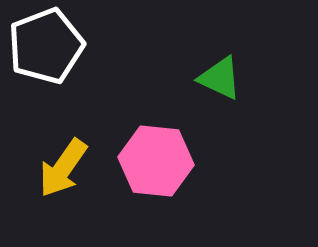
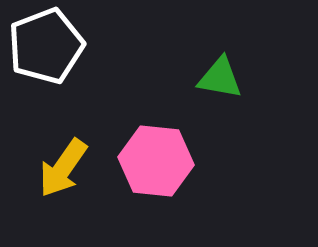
green triangle: rotated 15 degrees counterclockwise
